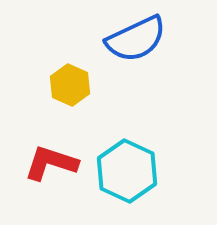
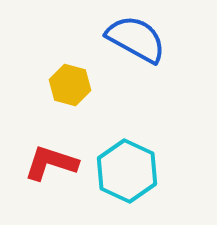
blue semicircle: rotated 126 degrees counterclockwise
yellow hexagon: rotated 9 degrees counterclockwise
